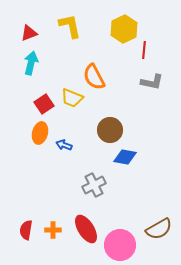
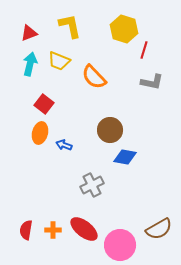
yellow hexagon: rotated 16 degrees counterclockwise
red line: rotated 12 degrees clockwise
cyan arrow: moved 1 px left, 1 px down
orange semicircle: rotated 16 degrees counterclockwise
yellow trapezoid: moved 13 px left, 37 px up
red square: rotated 18 degrees counterclockwise
gray cross: moved 2 px left
red ellipse: moved 2 px left; rotated 20 degrees counterclockwise
